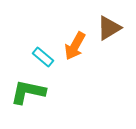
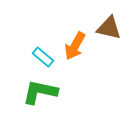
brown triangle: rotated 44 degrees clockwise
green L-shape: moved 12 px right
